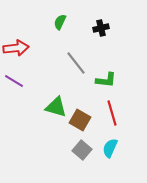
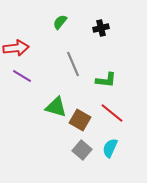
green semicircle: rotated 14 degrees clockwise
gray line: moved 3 px left, 1 px down; rotated 15 degrees clockwise
purple line: moved 8 px right, 5 px up
red line: rotated 35 degrees counterclockwise
